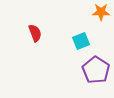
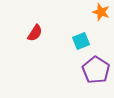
orange star: rotated 18 degrees clockwise
red semicircle: rotated 54 degrees clockwise
